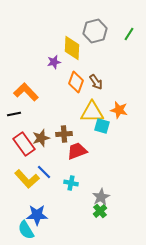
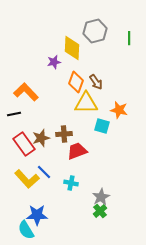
green line: moved 4 px down; rotated 32 degrees counterclockwise
yellow triangle: moved 6 px left, 9 px up
